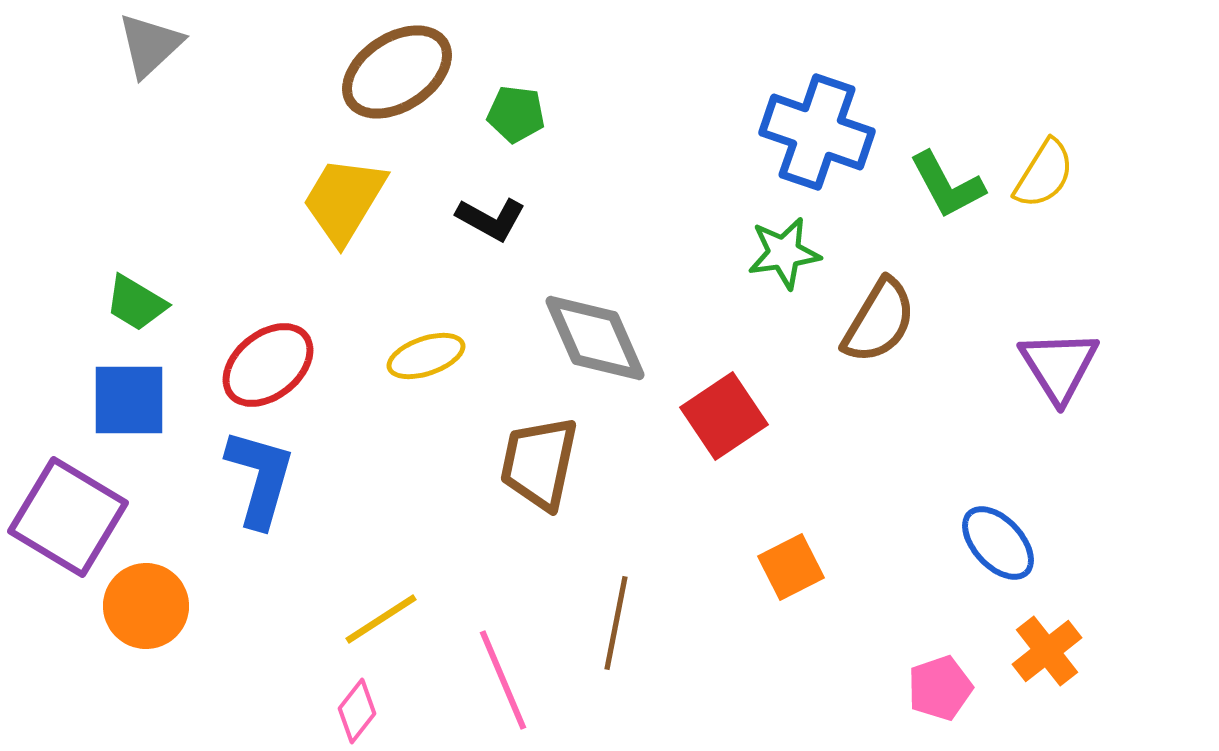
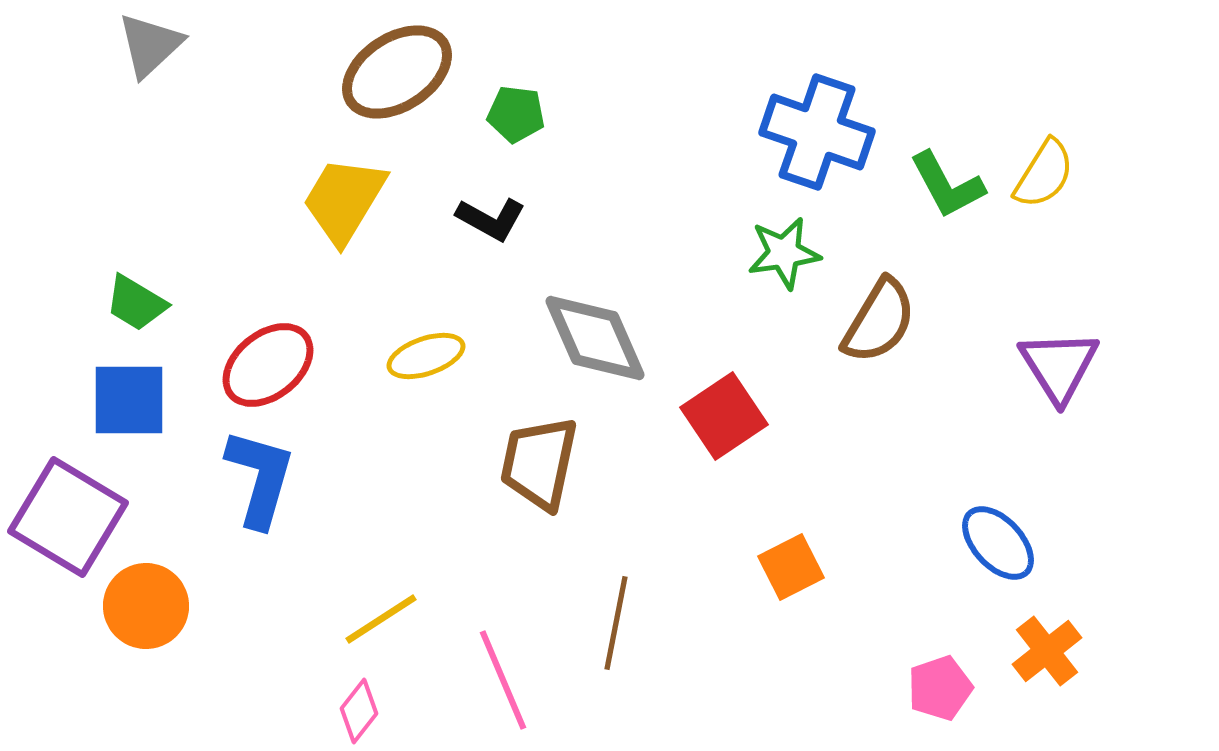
pink diamond: moved 2 px right
